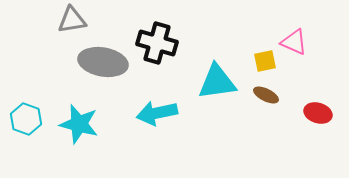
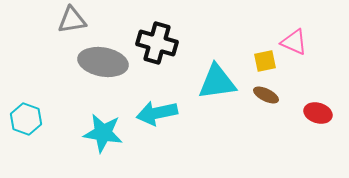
cyan star: moved 24 px right, 9 px down; rotated 6 degrees counterclockwise
